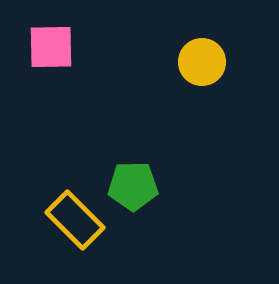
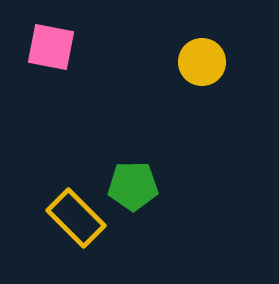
pink square: rotated 12 degrees clockwise
yellow rectangle: moved 1 px right, 2 px up
